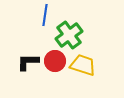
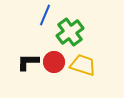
blue line: rotated 15 degrees clockwise
green cross: moved 1 px right, 3 px up
red circle: moved 1 px left, 1 px down
